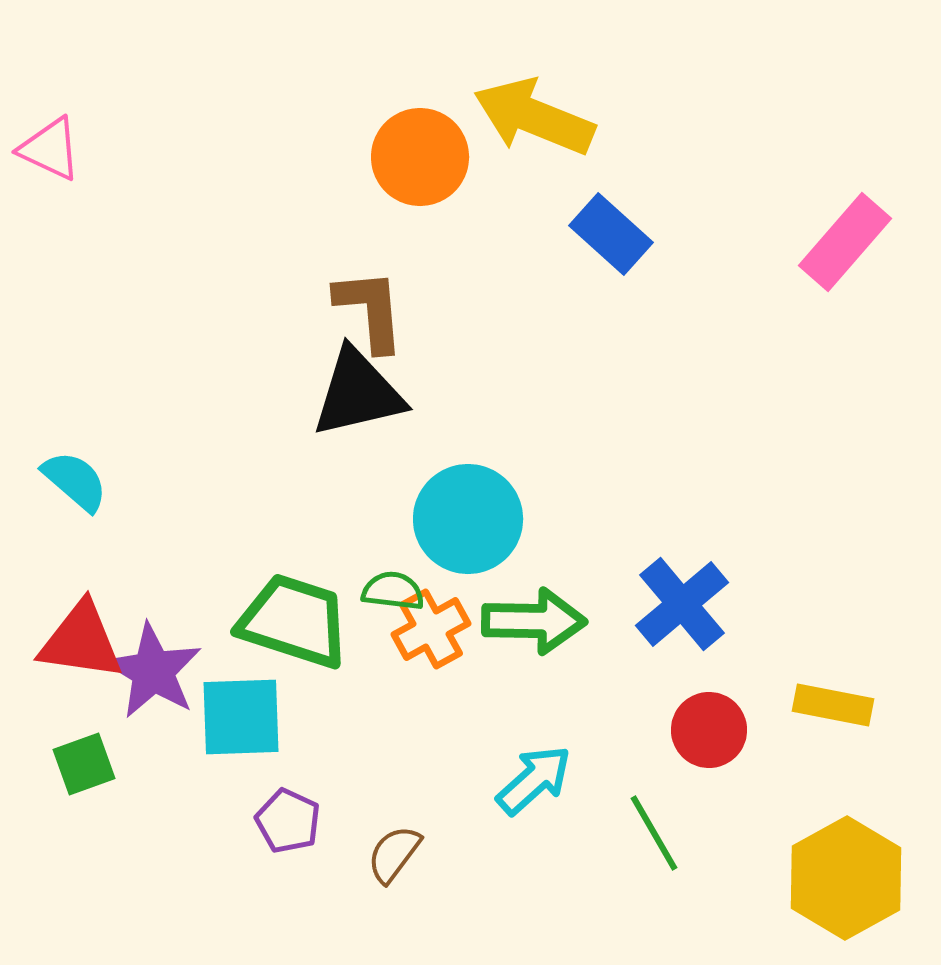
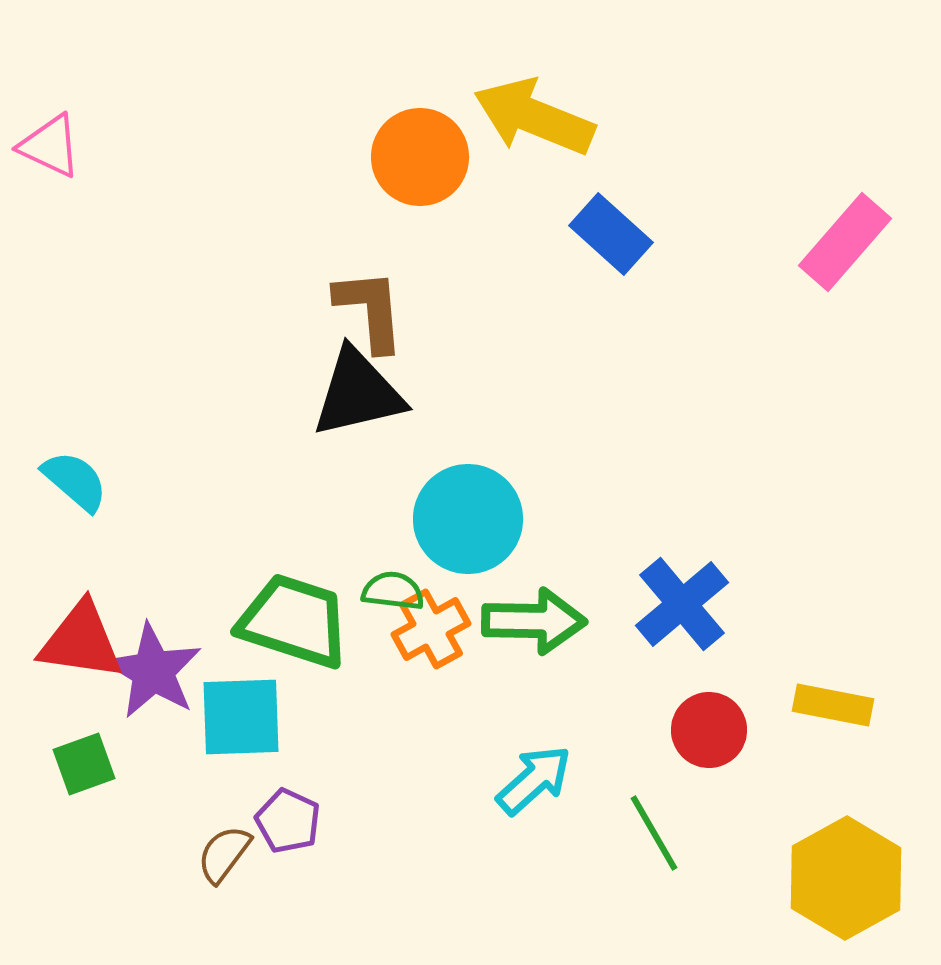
pink triangle: moved 3 px up
brown semicircle: moved 170 px left
